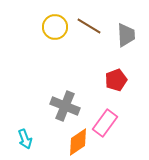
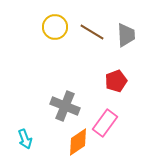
brown line: moved 3 px right, 6 px down
red pentagon: moved 1 px down
